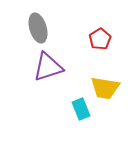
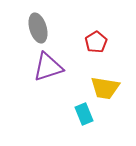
red pentagon: moved 4 px left, 3 px down
cyan rectangle: moved 3 px right, 5 px down
